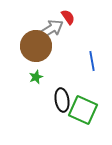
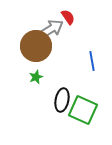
black ellipse: rotated 20 degrees clockwise
